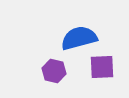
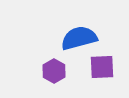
purple hexagon: rotated 15 degrees clockwise
